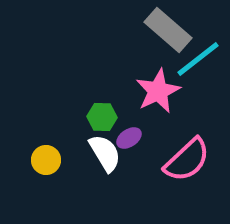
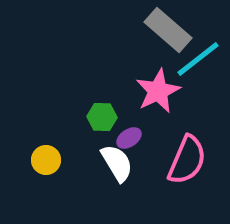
white semicircle: moved 12 px right, 10 px down
pink semicircle: rotated 24 degrees counterclockwise
